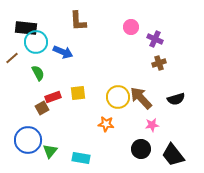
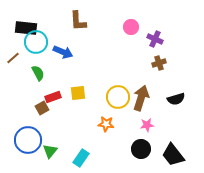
brown line: moved 1 px right
brown arrow: rotated 60 degrees clockwise
pink star: moved 5 px left
cyan rectangle: rotated 66 degrees counterclockwise
